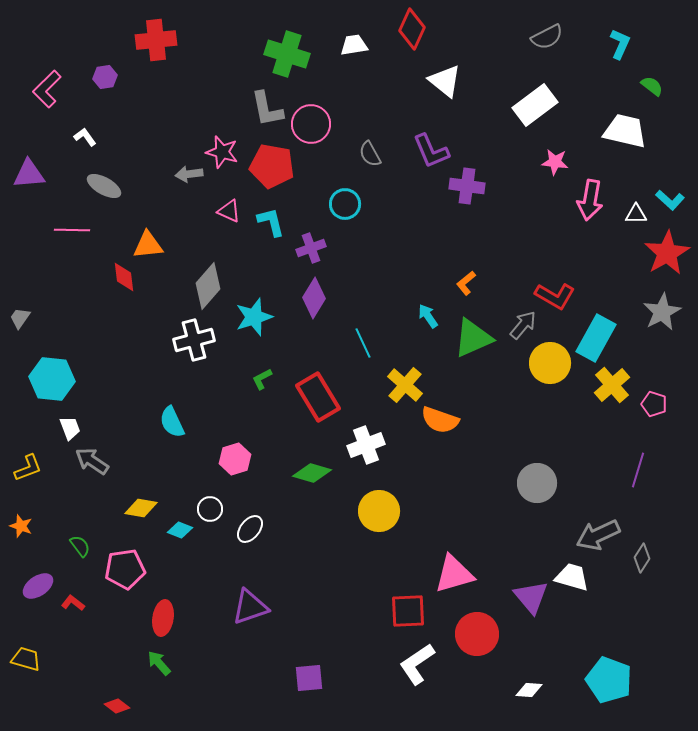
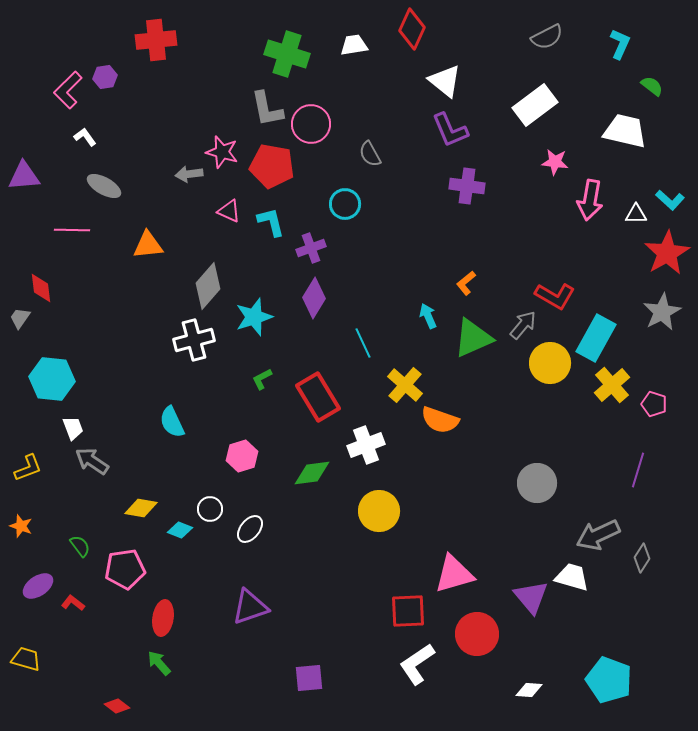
pink L-shape at (47, 89): moved 21 px right, 1 px down
purple L-shape at (431, 151): moved 19 px right, 21 px up
purple triangle at (29, 174): moved 5 px left, 2 px down
red diamond at (124, 277): moved 83 px left, 11 px down
cyan arrow at (428, 316): rotated 10 degrees clockwise
white trapezoid at (70, 428): moved 3 px right
pink hexagon at (235, 459): moved 7 px right, 3 px up
green diamond at (312, 473): rotated 24 degrees counterclockwise
